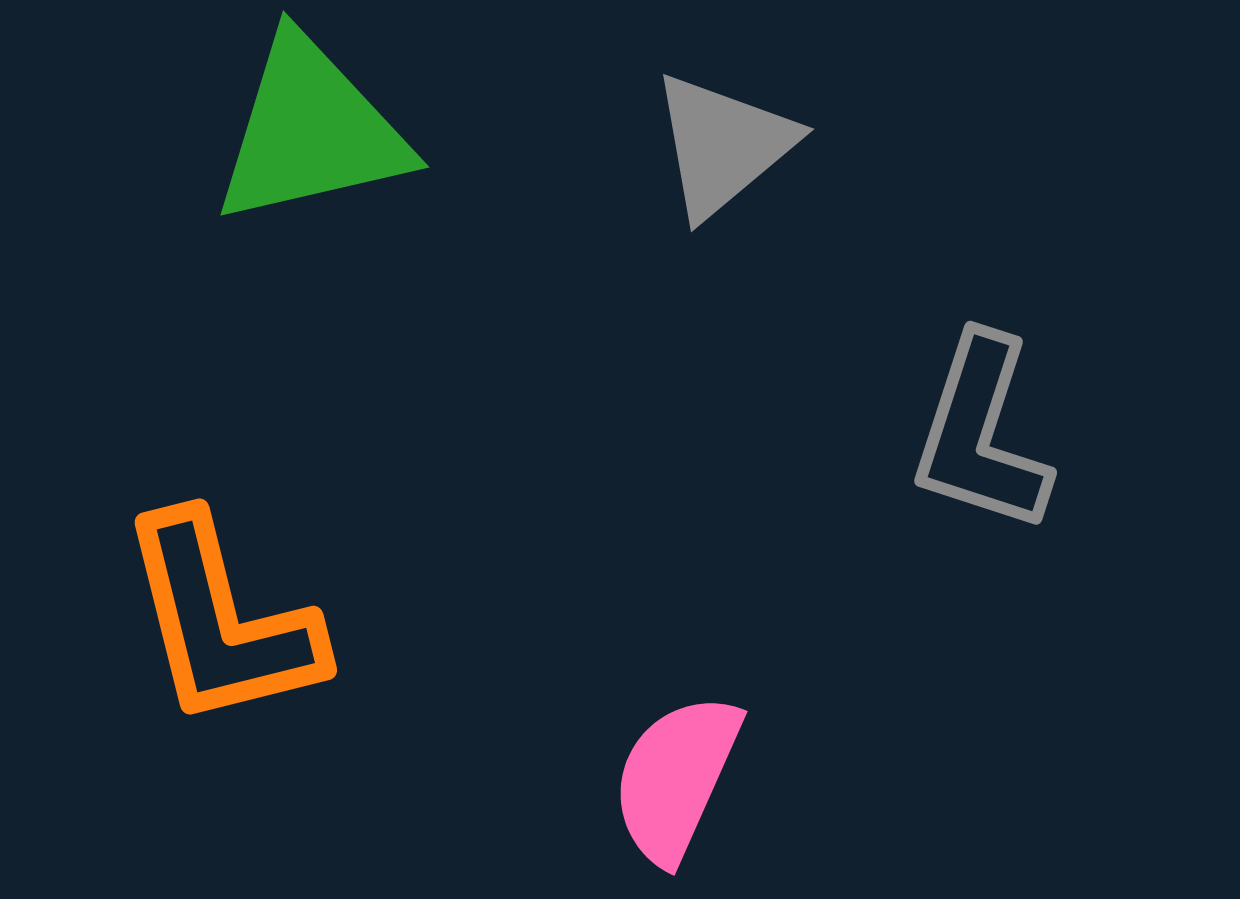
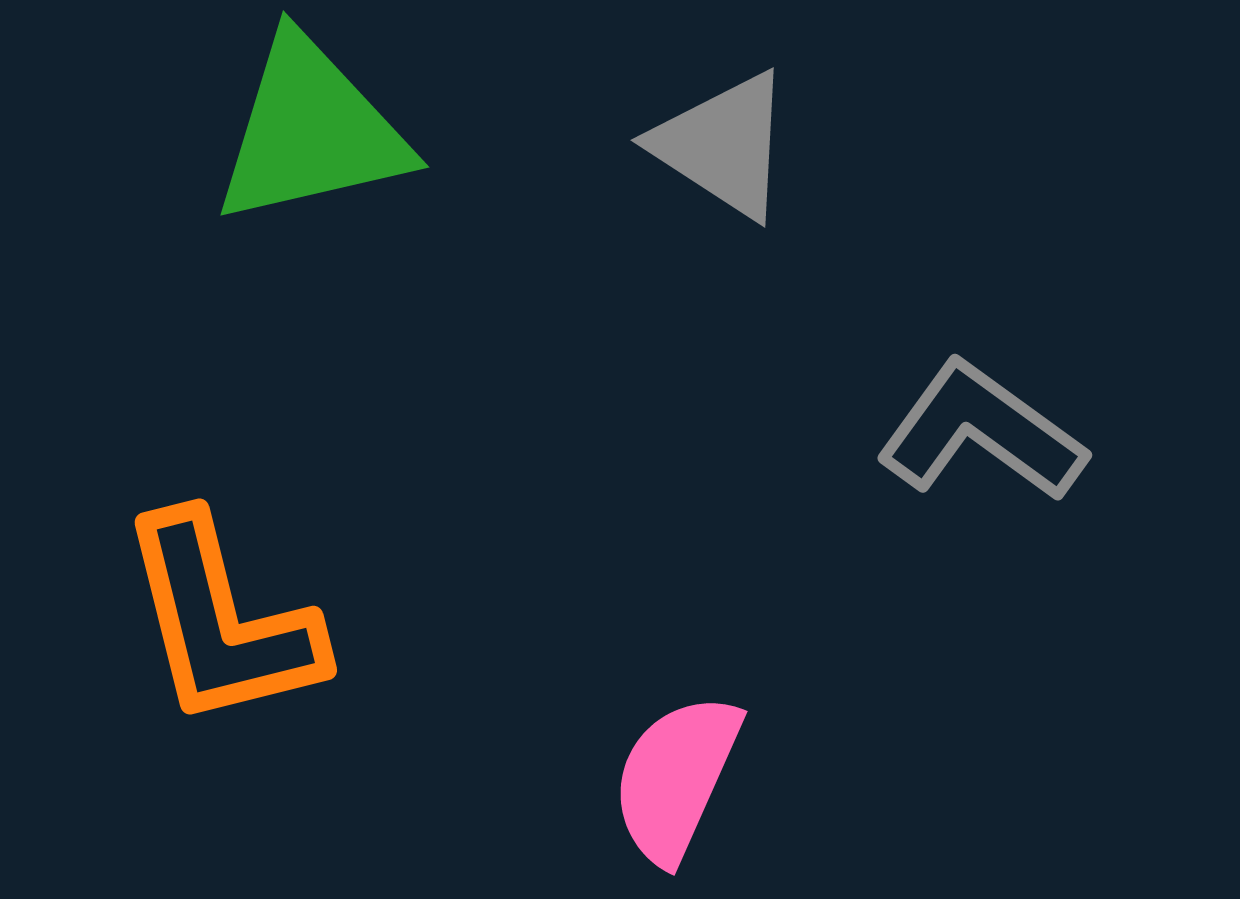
gray triangle: rotated 47 degrees counterclockwise
gray L-shape: moved 2 px up; rotated 108 degrees clockwise
